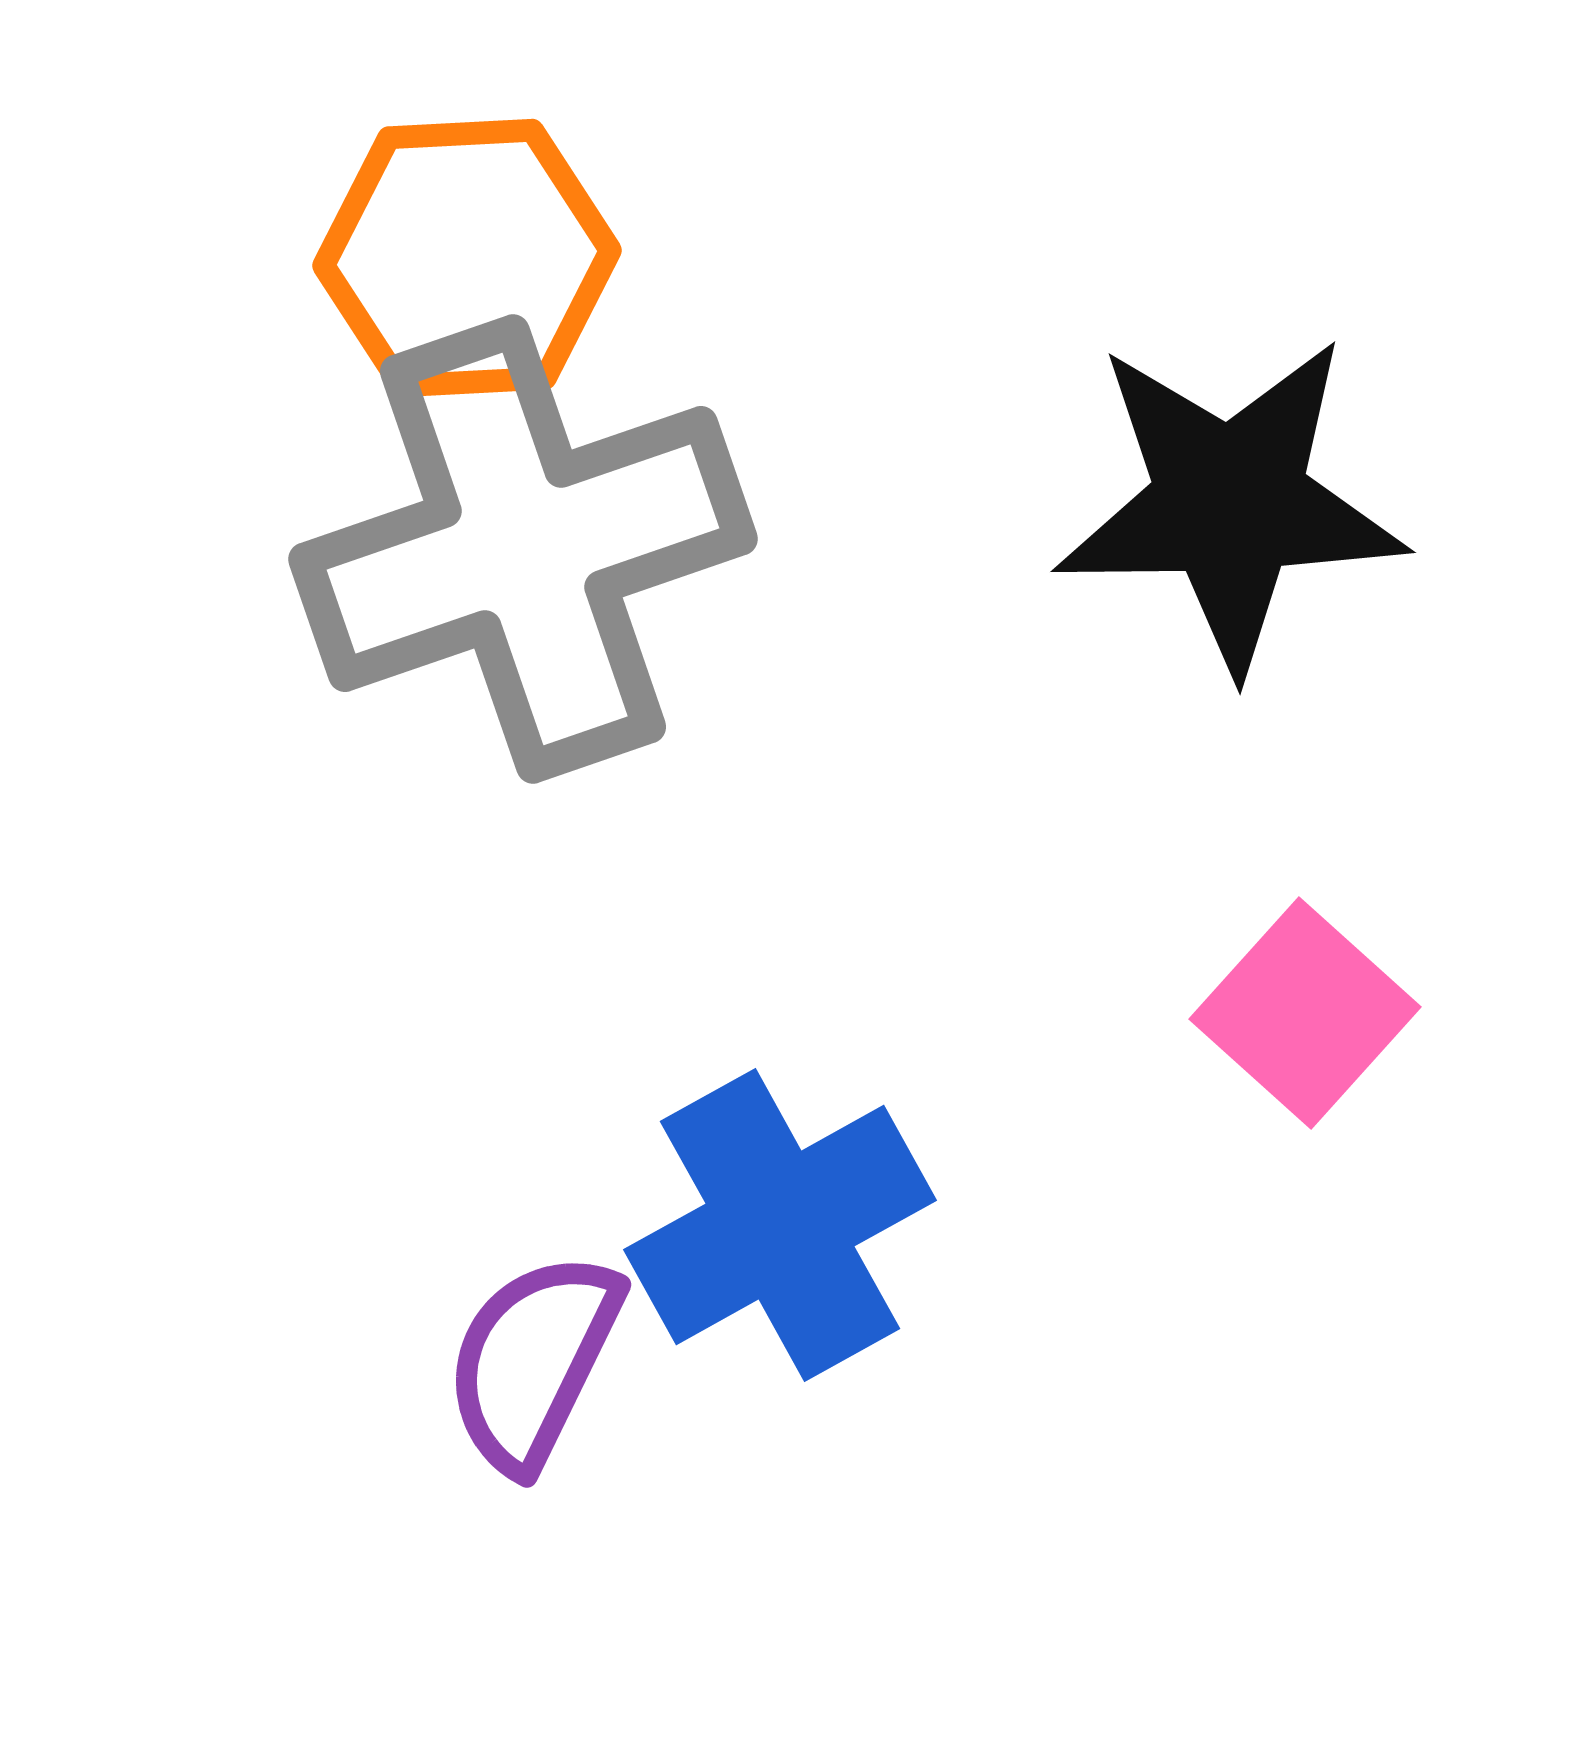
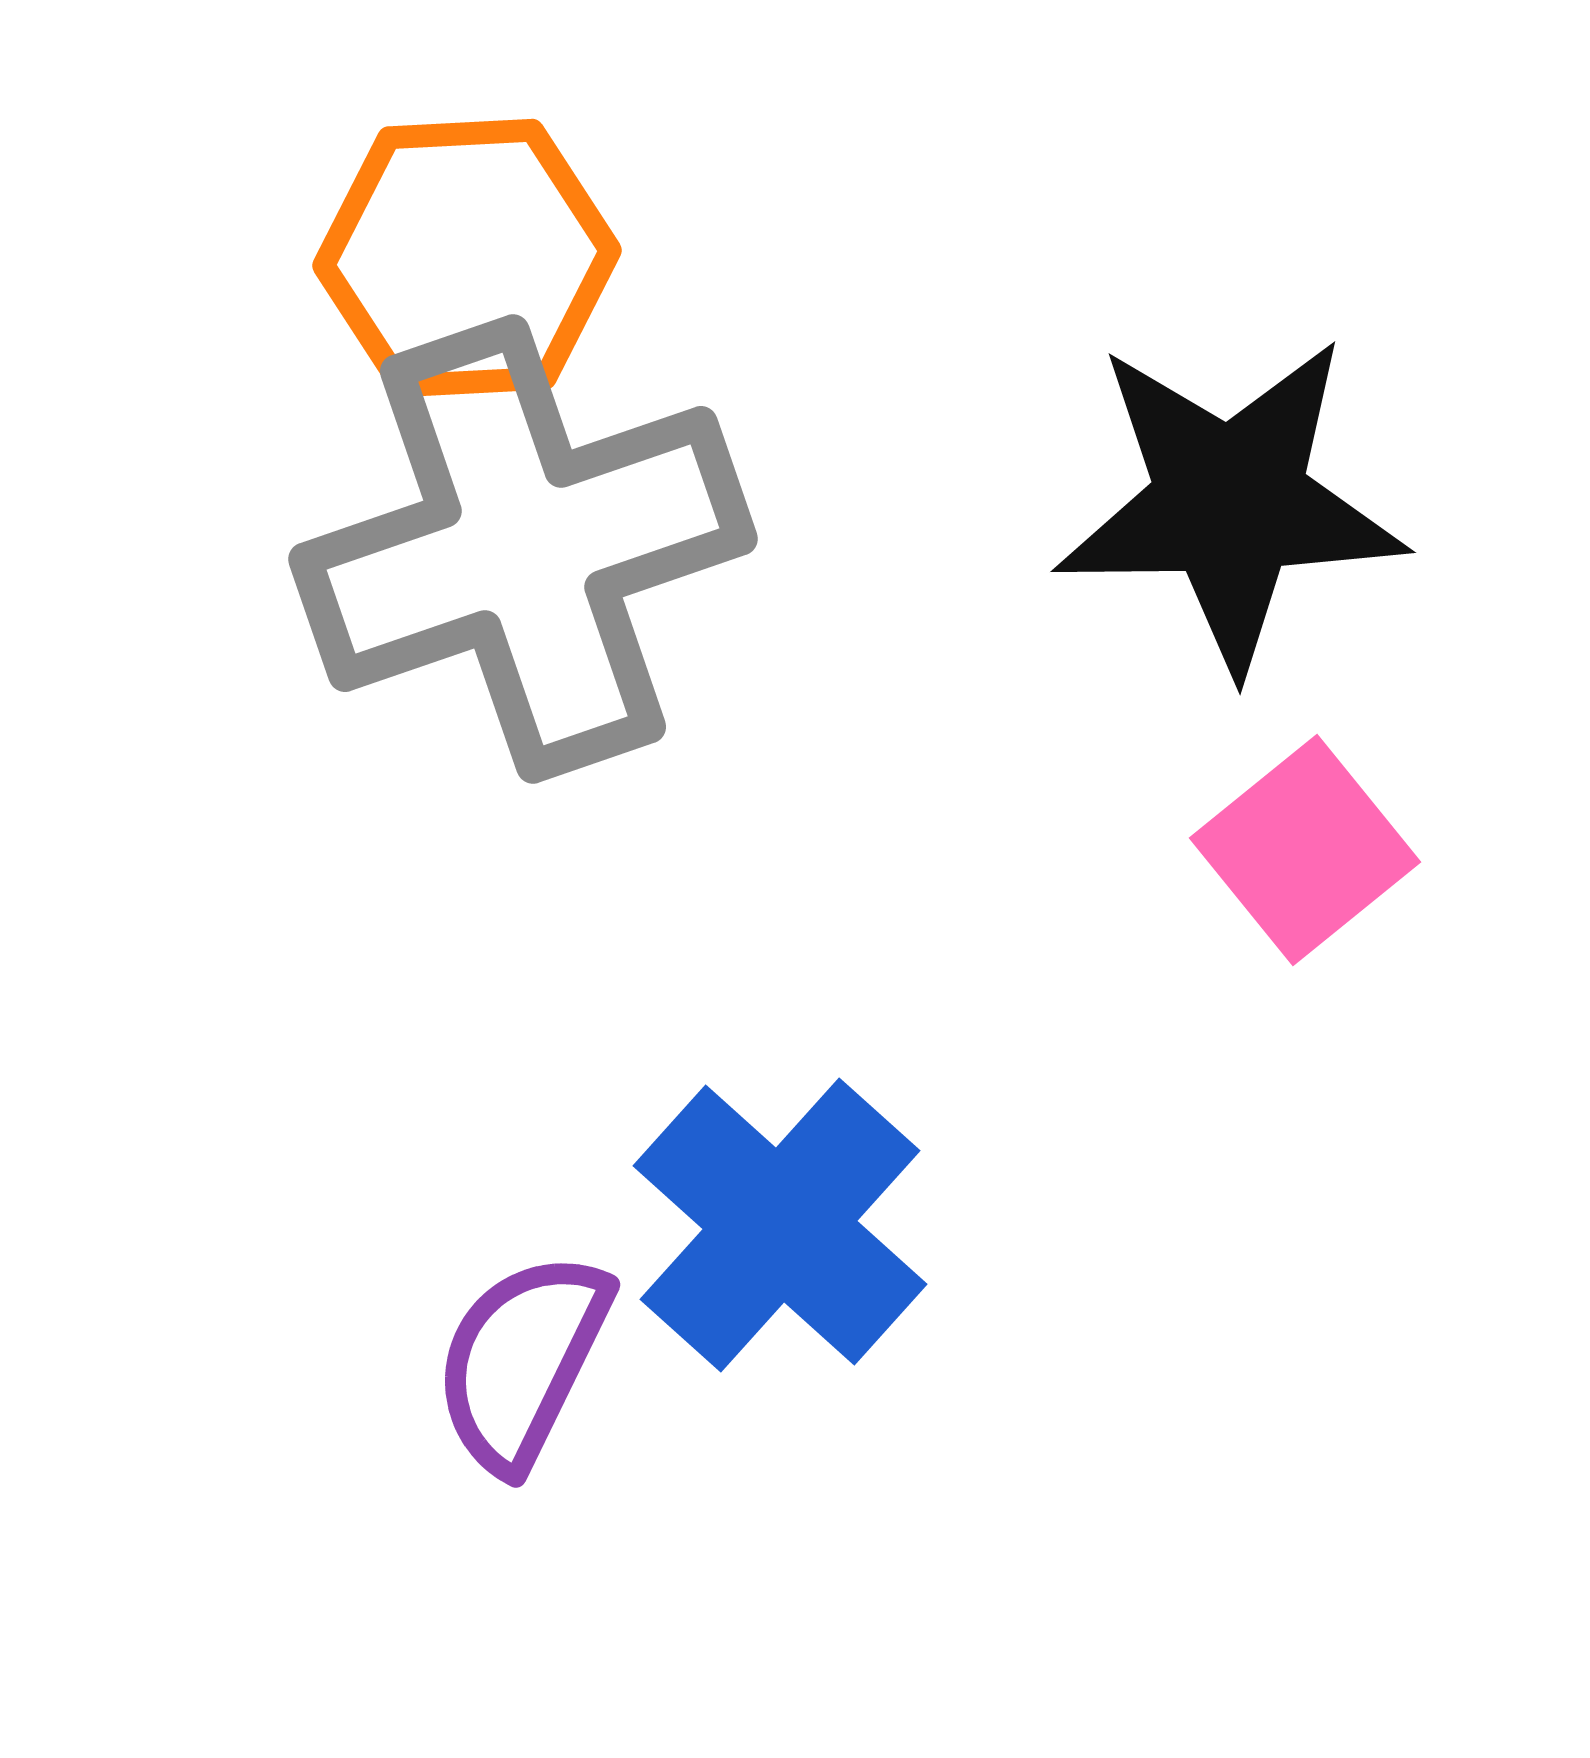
pink square: moved 163 px up; rotated 9 degrees clockwise
blue cross: rotated 19 degrees counterclockwise
purple semicircle: moved 11 px left
